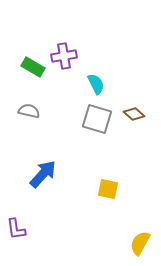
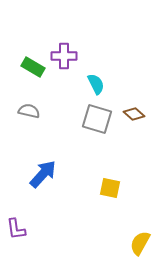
purple cross: rotated 10 degrees clockwise
yellow square: moved 2 px right, 1 px up
